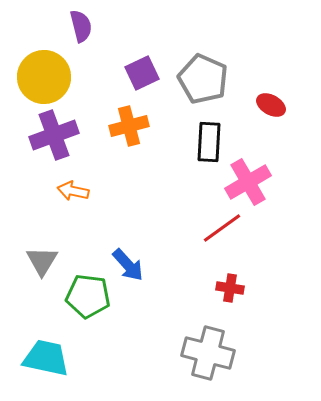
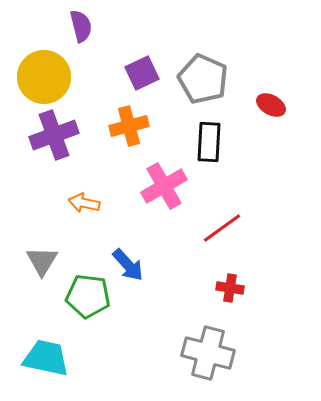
pink cross: moved 84 px left, 4 px down
orange arrow: moved 11 px right, 12 px down
